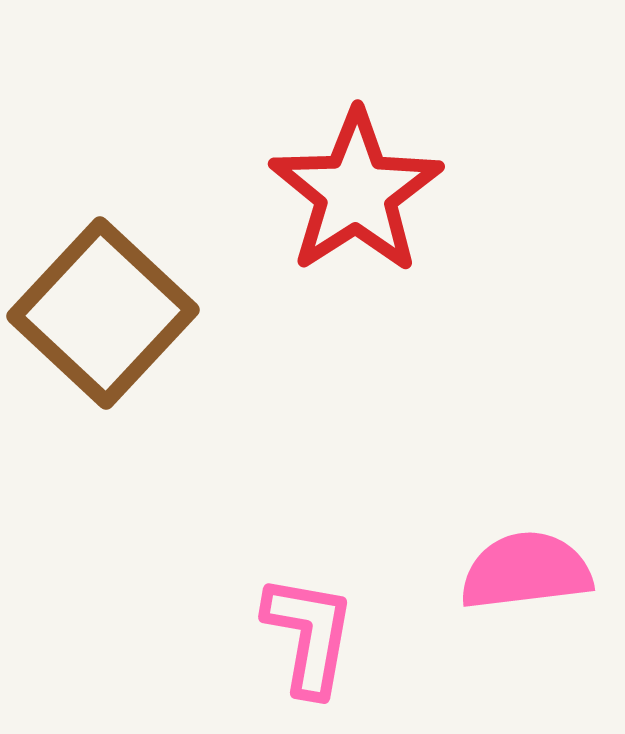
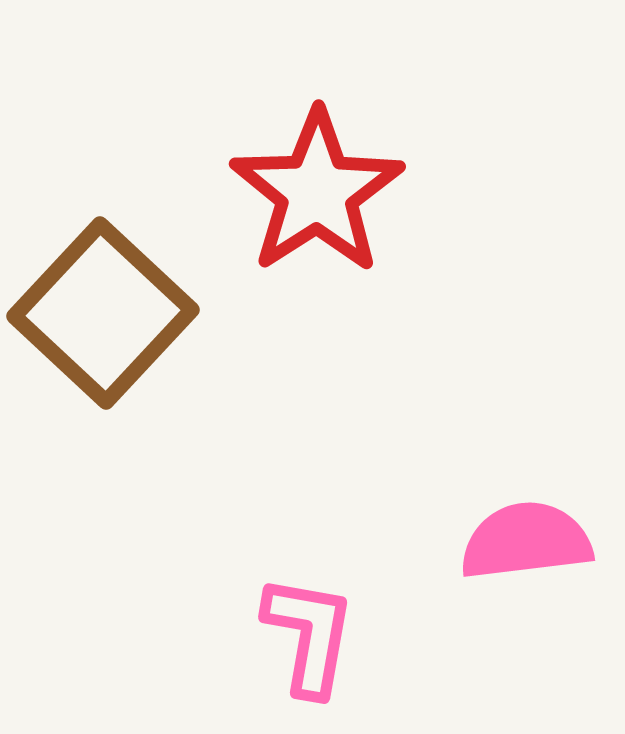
red star: moved 39 px left
pink semicircle: moved 30 px up
